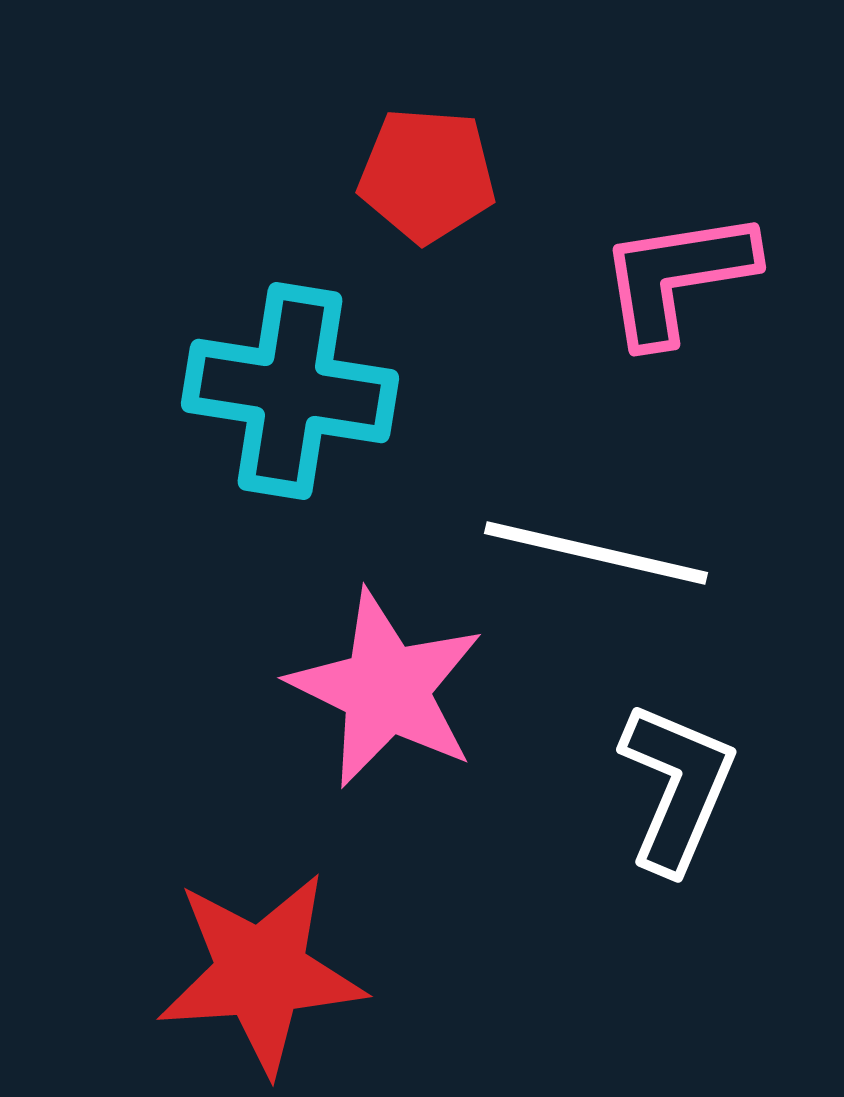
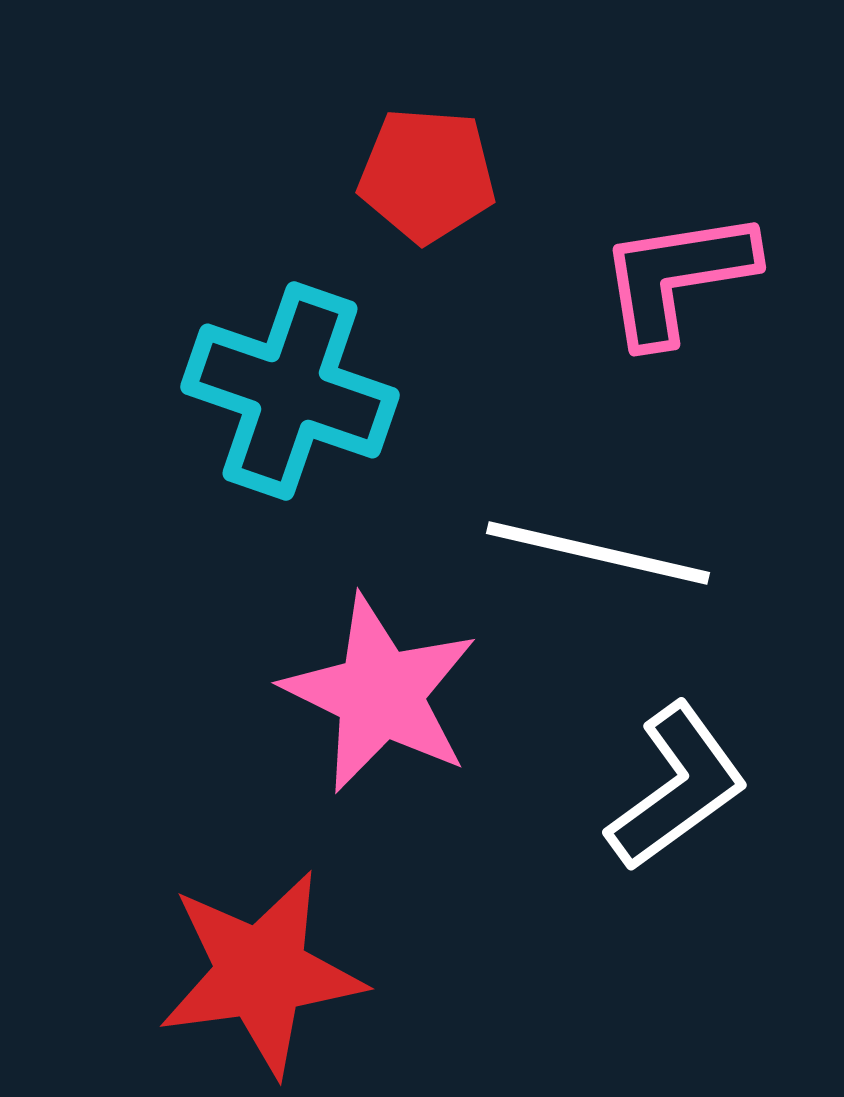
cyan cross: rotated 10 degrees clockwise
white line: moved 2 px right
pink star: moved 6 px left, 5 px down
white L-shape: rotated 31 degrees clockwise
red star: rotated 4 degrees counterclockwise
